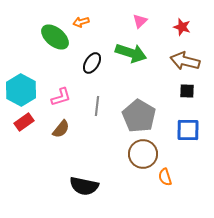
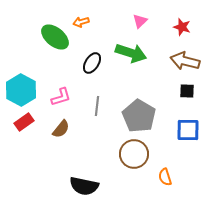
brown circle: moved 9 px left
